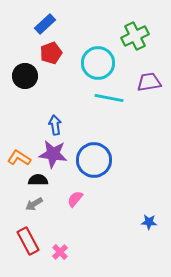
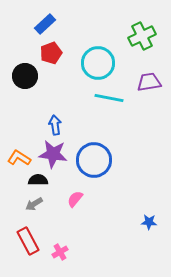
green cross: moved 7 px right
pink cross: rotated 14 degrees clockwise
